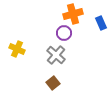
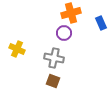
orange cross: moved 2 px left, 1 px up
gray cross: moved 2 px left, 3 px down; rotated 30 degrees counterclockwise
brown square: moved 2 px up; rotated 32 degrees counterclockwise
